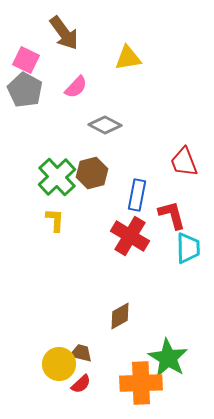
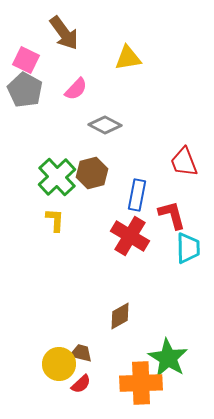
pink semicircle: moved 2 px down
